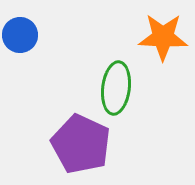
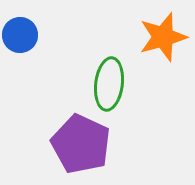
orange star: rotated 18 degrees counterclockwise
green ellipse: moved 7 px left, 4 px up
